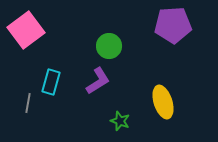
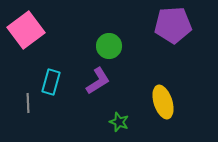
gray line: rotated 12 degrees counterclockwise
green star: moved 1 px left, 1 px down
